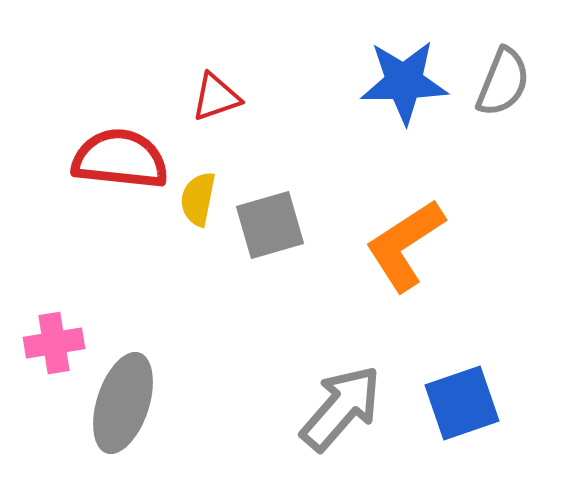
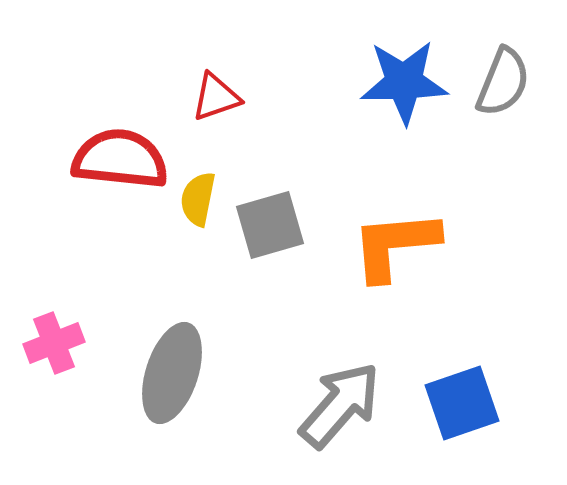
orange L-shape: moved 10 px left; rotated 28 degrees clockwise
pink cross: rotated 12 degrees counterclockwise
gray ellipse: moved 49 px right, 30 px up
gray arrow: moved 1 px left, 3 px up
